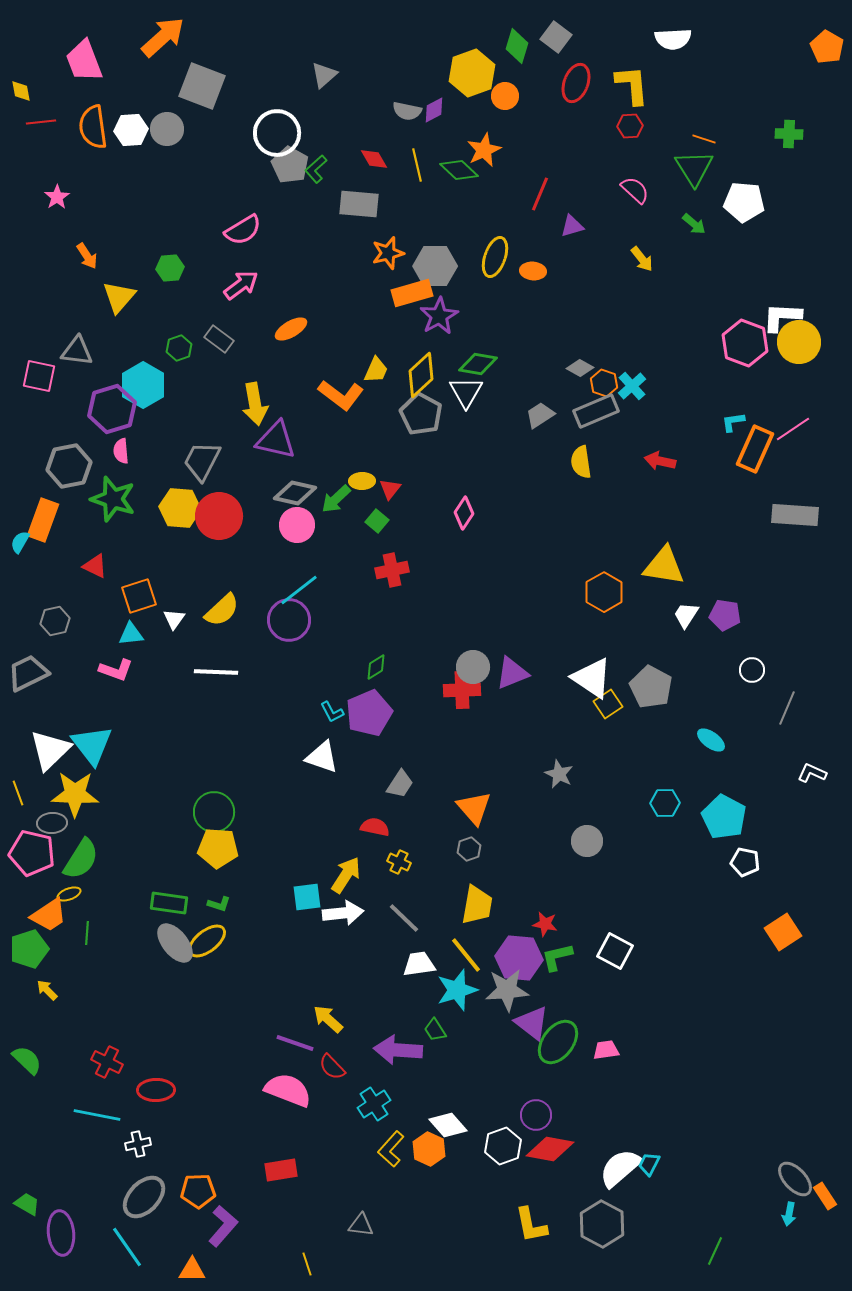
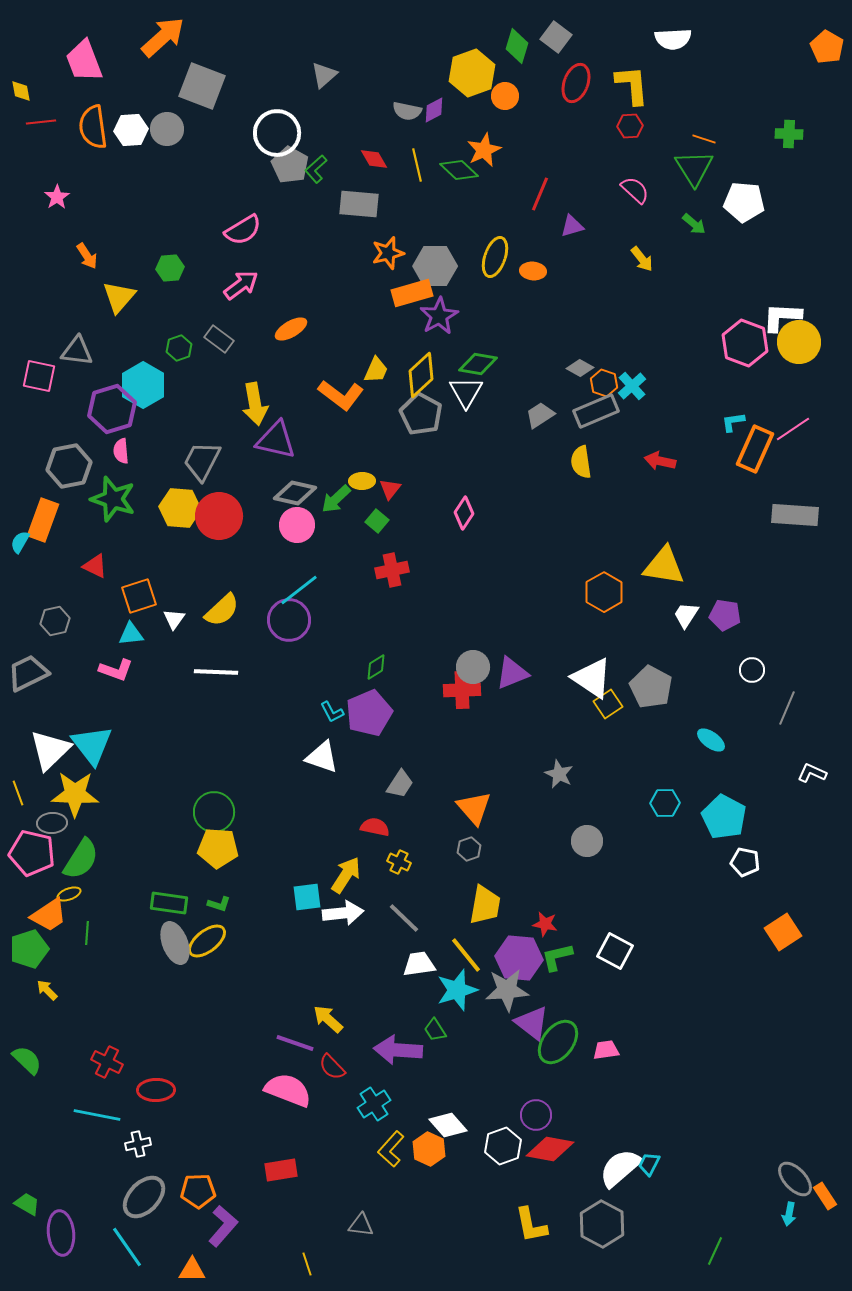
yellow trapezoid at (477, 905): moved 8 px right
gray ellipse at (175, 943): rotated 18 degrees clockwise
